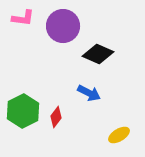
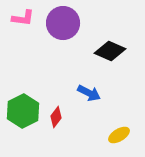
purple circle: moved 3 px up
black diamond: moved 12 px right, 3 px up
